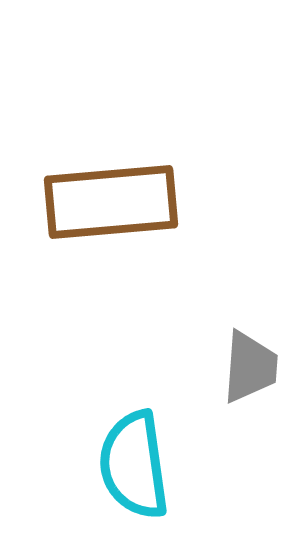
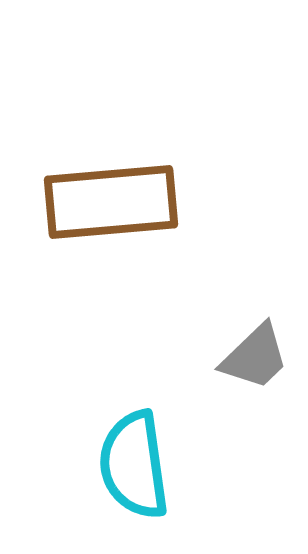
gray trapezoid: moved 5 px right, 10 px up; rotated 42 degrees clockwise
